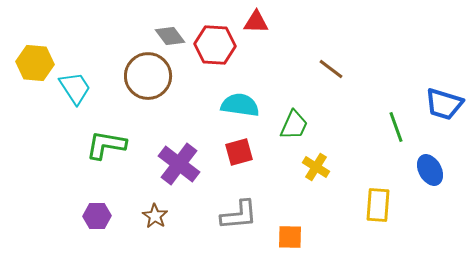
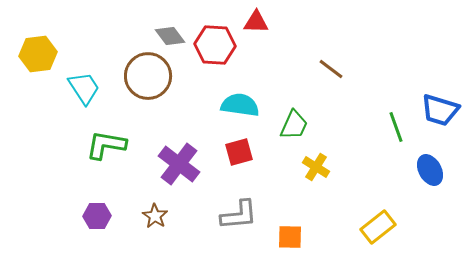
yellow hexagon: moved 3 px right, 9 px up; rotated 12 degrees counterclockwise
cyan trapezoid: moved 9 px right
blue trapezoid: moved 4 px left, 6 px down
yellow rectangle: moved 22 px down; rotated 48 degrees clockwise
